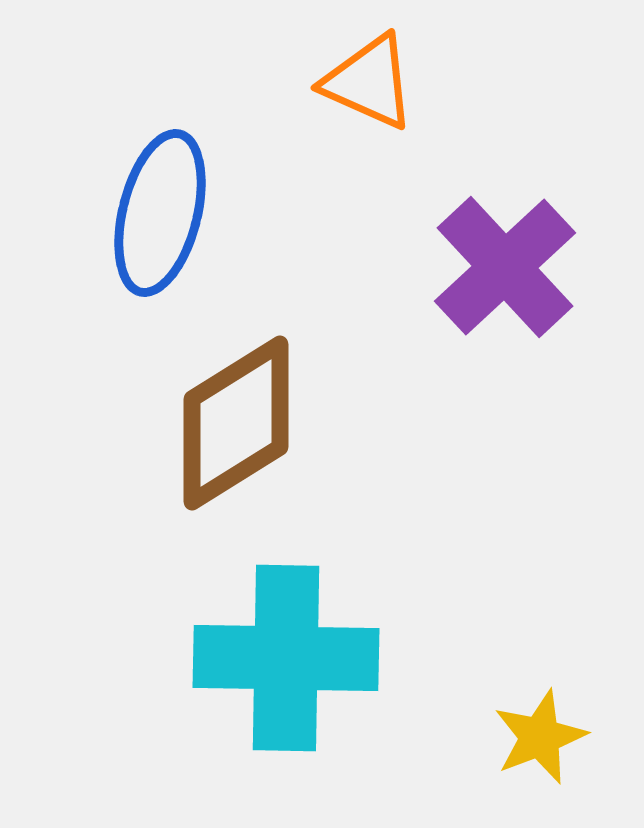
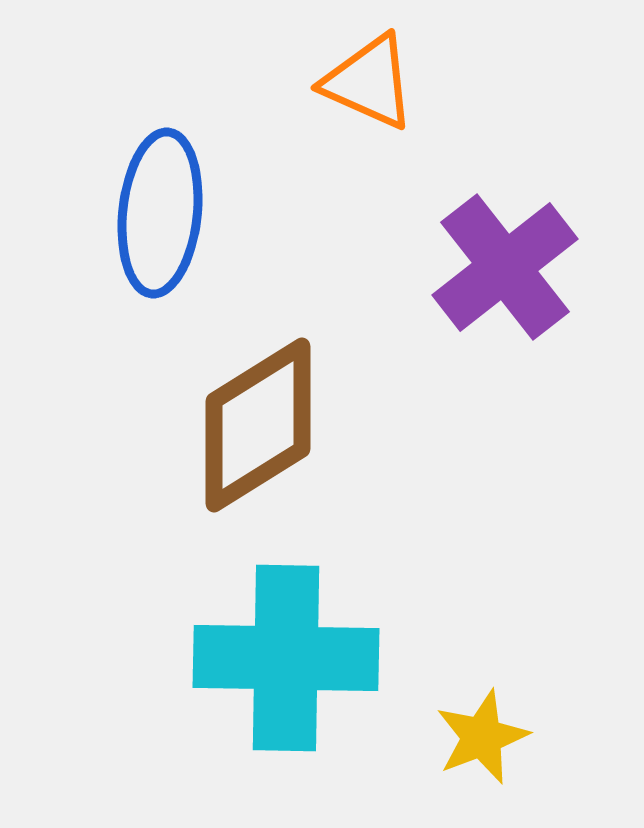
blue ellipse: rotated 8 degrees counterclockwise
purple cross: rotated 5 degrees clockwise
brown diamond: moved 22 px right, 2 px down
yellow star: moved 58 px left
